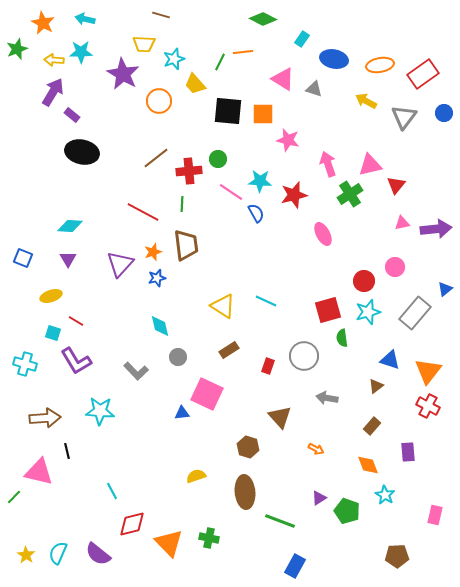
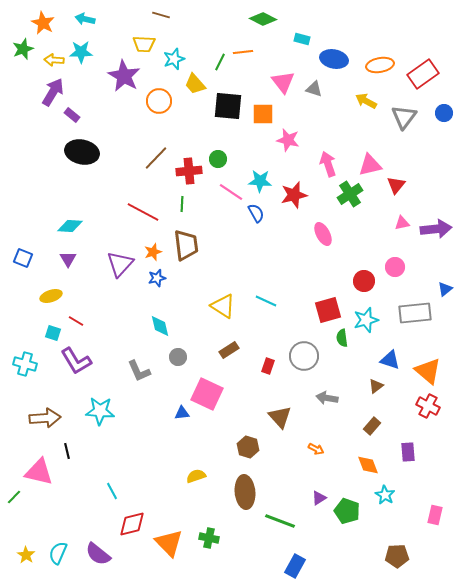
cyan rectangle at (302, 39): rotated 70 degrees clockwise
green star at (17, 49): moved 6 px right
purple star at (123, 74): moved 1 px right, 2 px down
pink triangle at (283, 79): moved 3 px down; rotated 20 degrees clockwise
black square at (228, 111): moved 5 px up
brown line at (156, 158): rotated 8 degrees counterclockwise
cyan star at (368, 312): moved 2 px left, 8 px down
gray rectangle at (415, 313): rotated 44 degrees clockwise
gray L-shape at (136, 371): moved 3 px right; rotated 20 degrees clockwise
orange triangle at (428, 371): rotated 28 degrees counterclockwise
